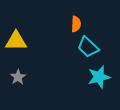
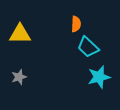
yellow triangle: moved 4 px right, 7 px up
gray star: moved 1 px right; rotated 14 degrees clockwise
